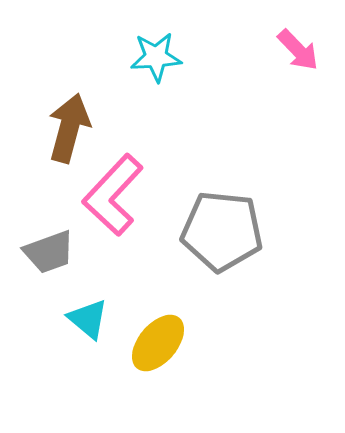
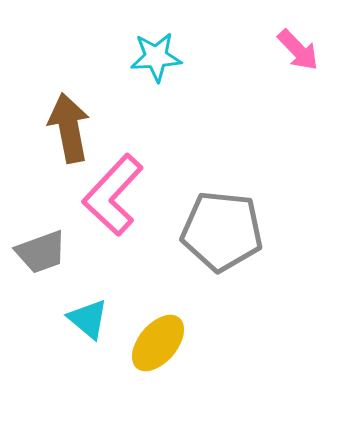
brown arrow: rotated 26 degrees counterclockwise
gray trapezoid: moved 8 px left
